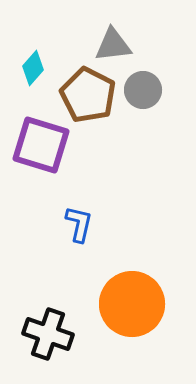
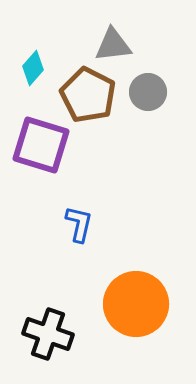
gray circle: moved 5 px right, 2 px down
orange circle: moved 4 px right
